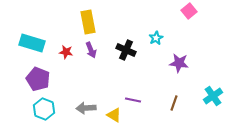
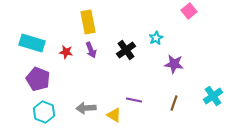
black cross: rotated 30 degrees clockwise
purple star: moved 5 px left, 1 px down
purple line: moved 1 px right
cyan hexagon: moved 3 px down
